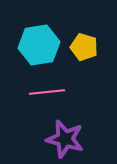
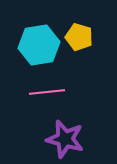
yellow pentagon: moved 5 px left, 10 px up
